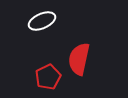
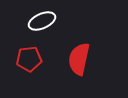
red pentagon: moved 19 px left, 18 px up; rotated 20 degrees clockwise
